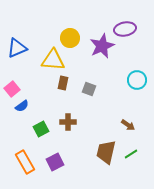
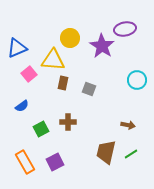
purple star: rotated 15 degrees counterclockwise
pink square: moved 17 px right, 15 px up
brown arrow: rotated 24 degrees counterclockwise
